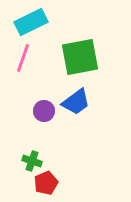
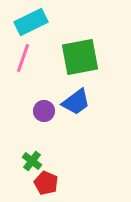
green cross: rotated 18 degrees clockwise
red pentagon: rotated 25 degrees counterclockwise
